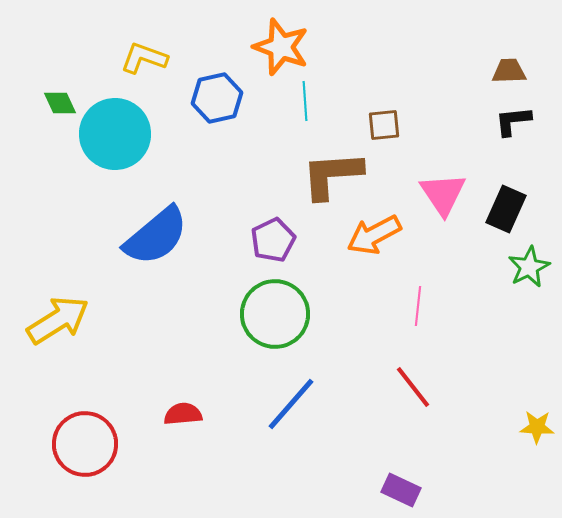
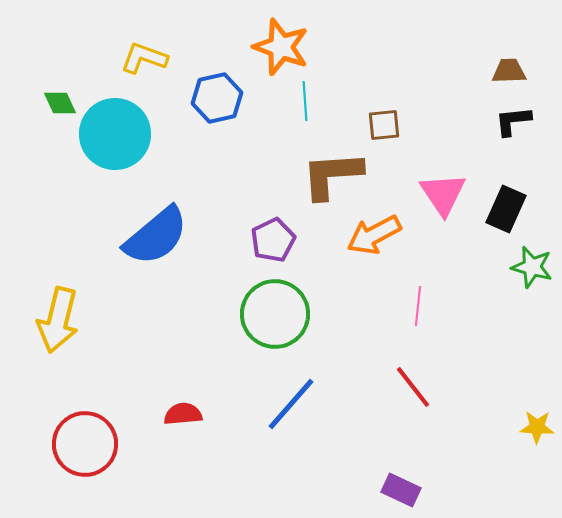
green star: moved 3 px right; rotated 30 degrees counterclockwise
yellow arrow: rotated 136 degrees clockwise
